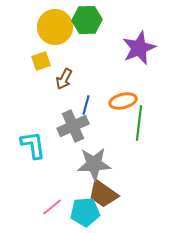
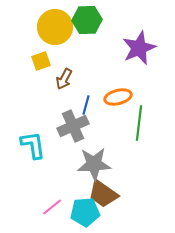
orange ellipse: moved 5 px left, 4 px up
